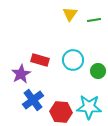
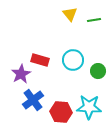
yellow triangle: rotated 14 degrees counterclockwise
